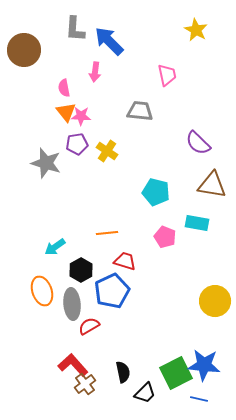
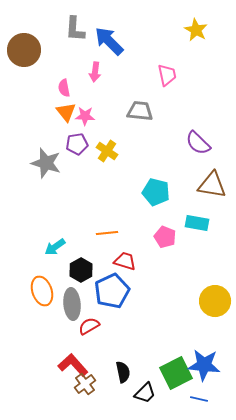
pink star: moved 4 px right
